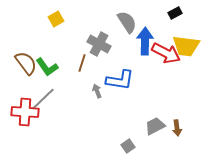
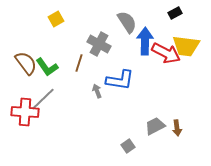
brown line: moved 3 px left
